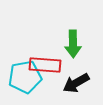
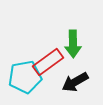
red rectangle: moved 3 px right, 3 px up; rotated 40 degrees counterclockwise
black arrow: moved 1 px left, 1 px up
